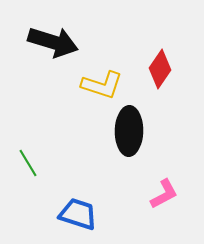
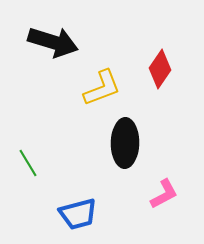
yellow L-shape: moved 3 px down; rotated 39 degrees counterclockwise
black ellipse: moved 4 px left, 12 px down
blue trapezoid: rotated 147 degrees clockwise
